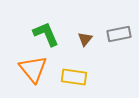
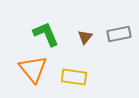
brown triangle: moved 2 px up
